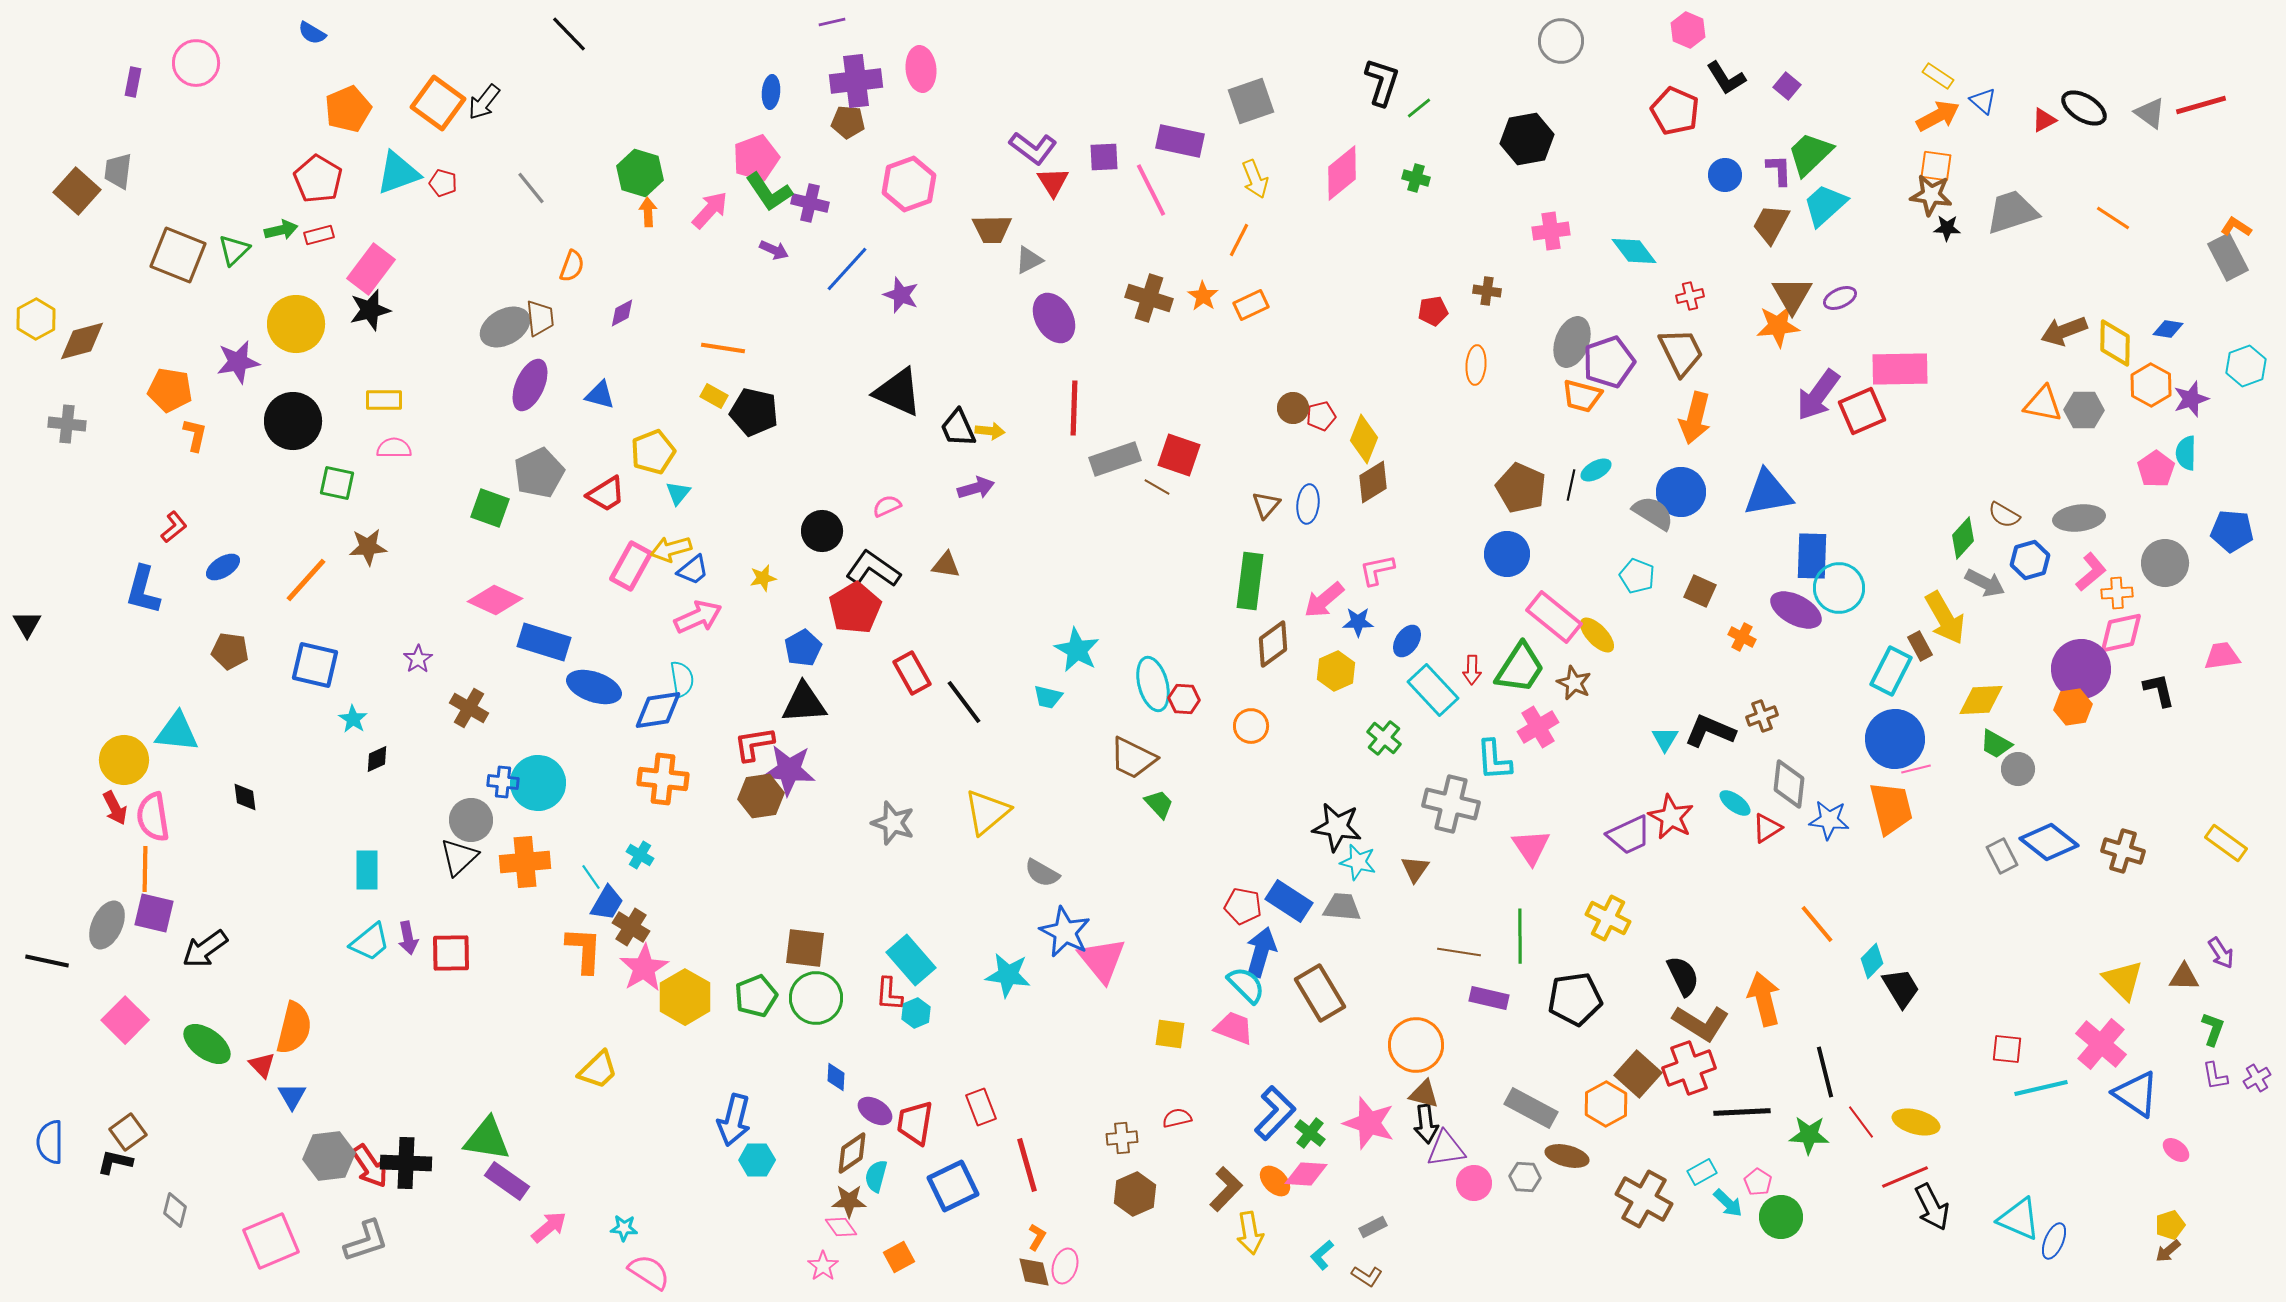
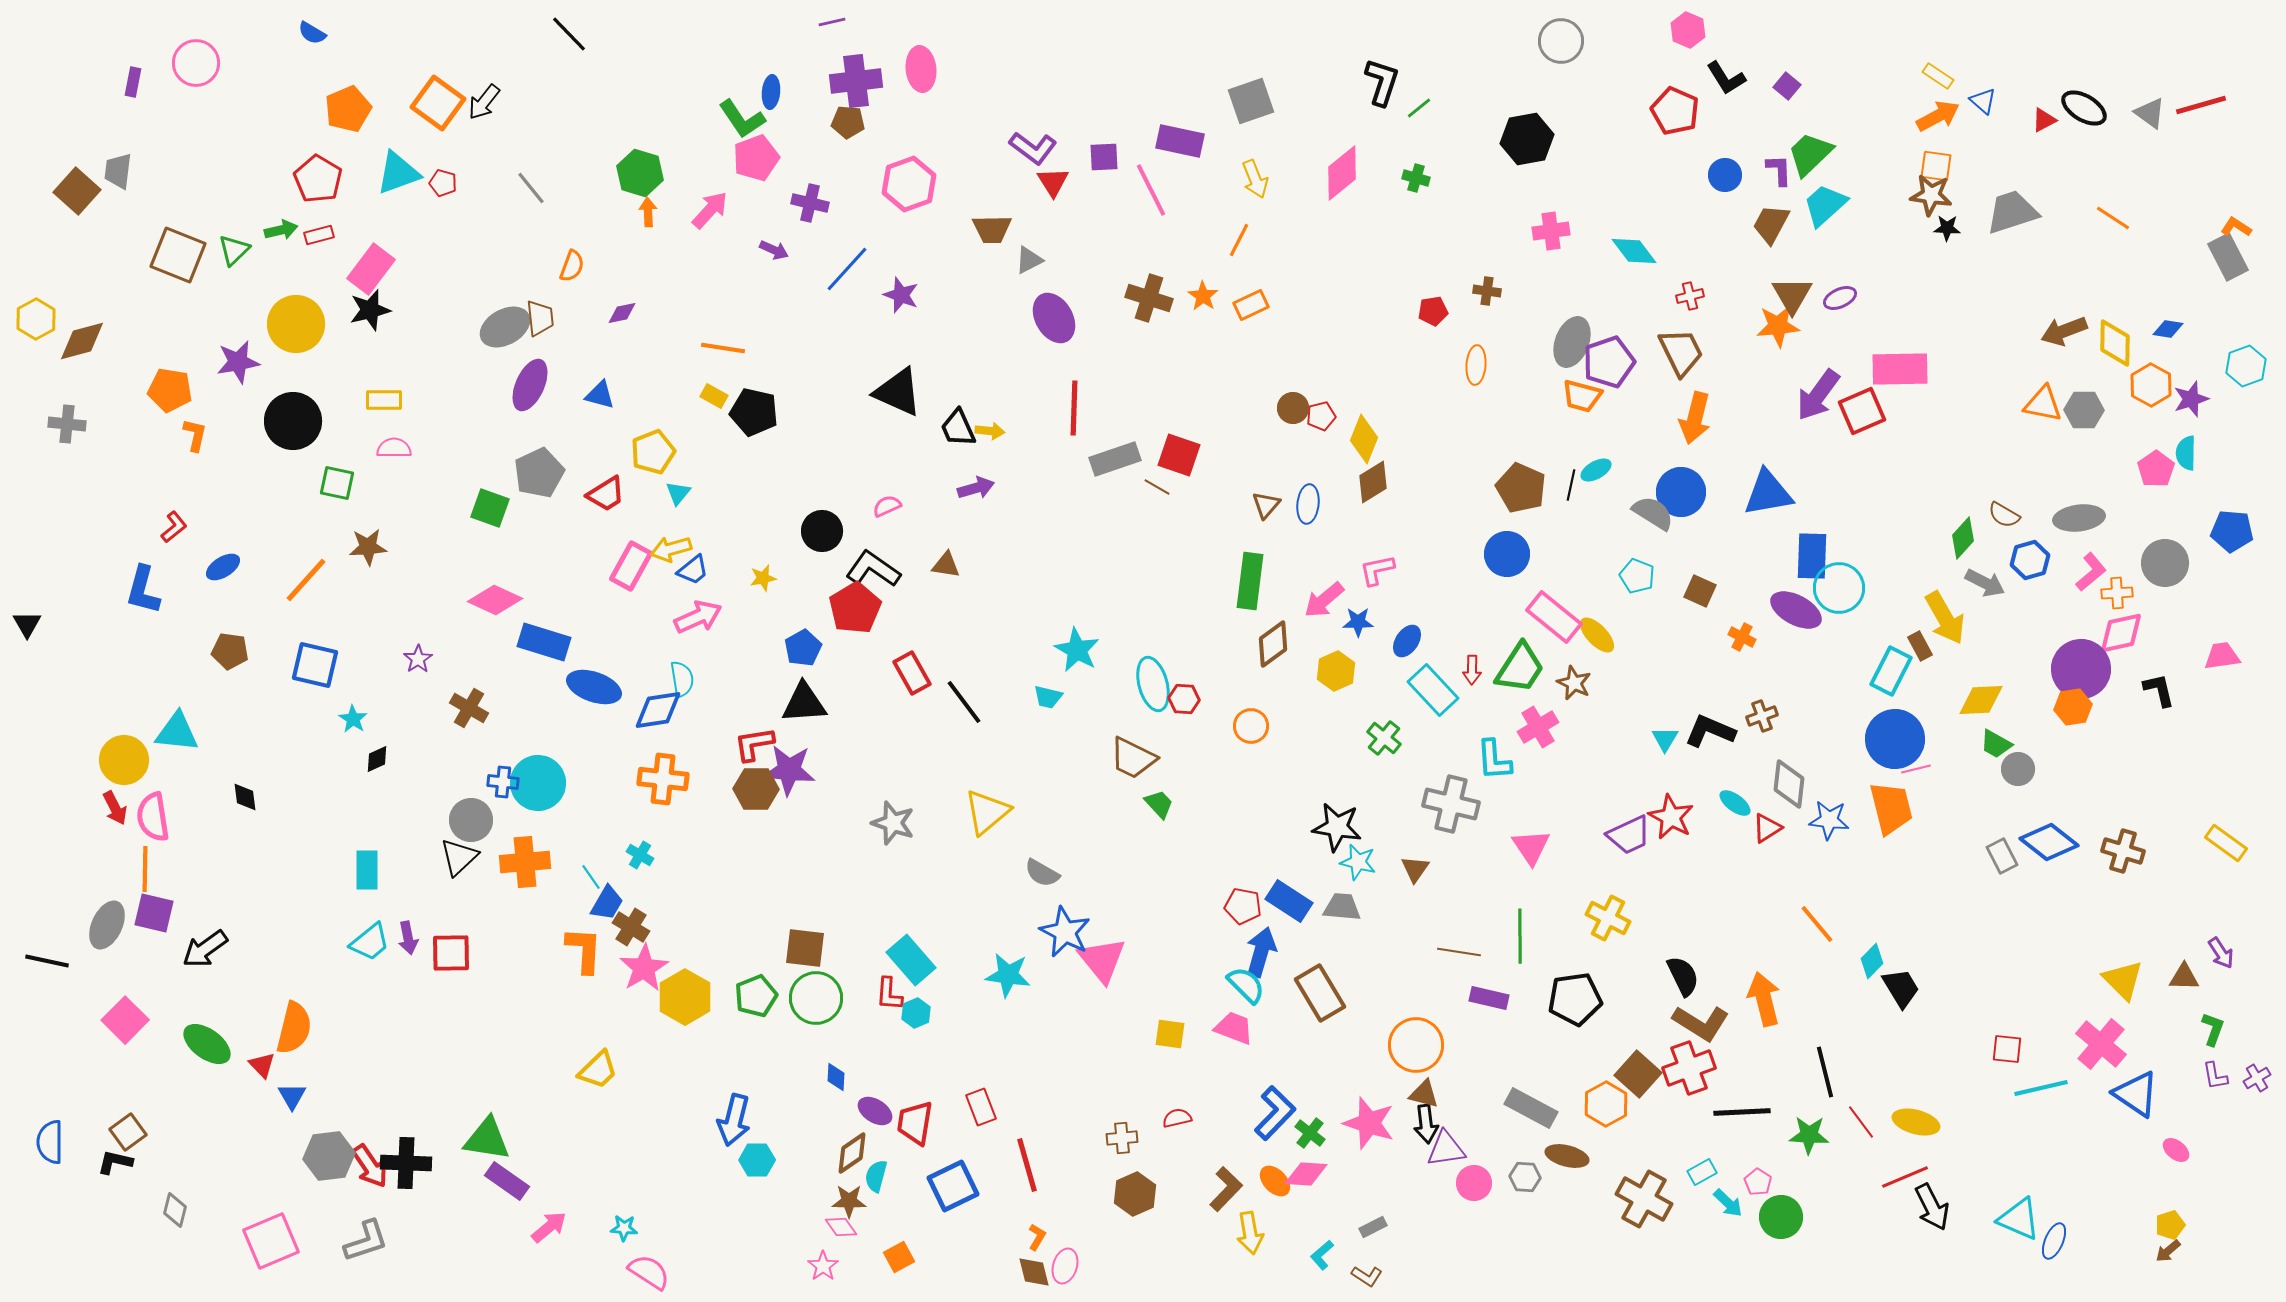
green L-shape at (769, 192): moved 27 px left, 73 px up
purple diamond at (622, 313): rotated 16 degrees clockwise
brown hexagon at (761, 796): moved 5 px left, 7 px up; rotated 9 degrees clockwise
